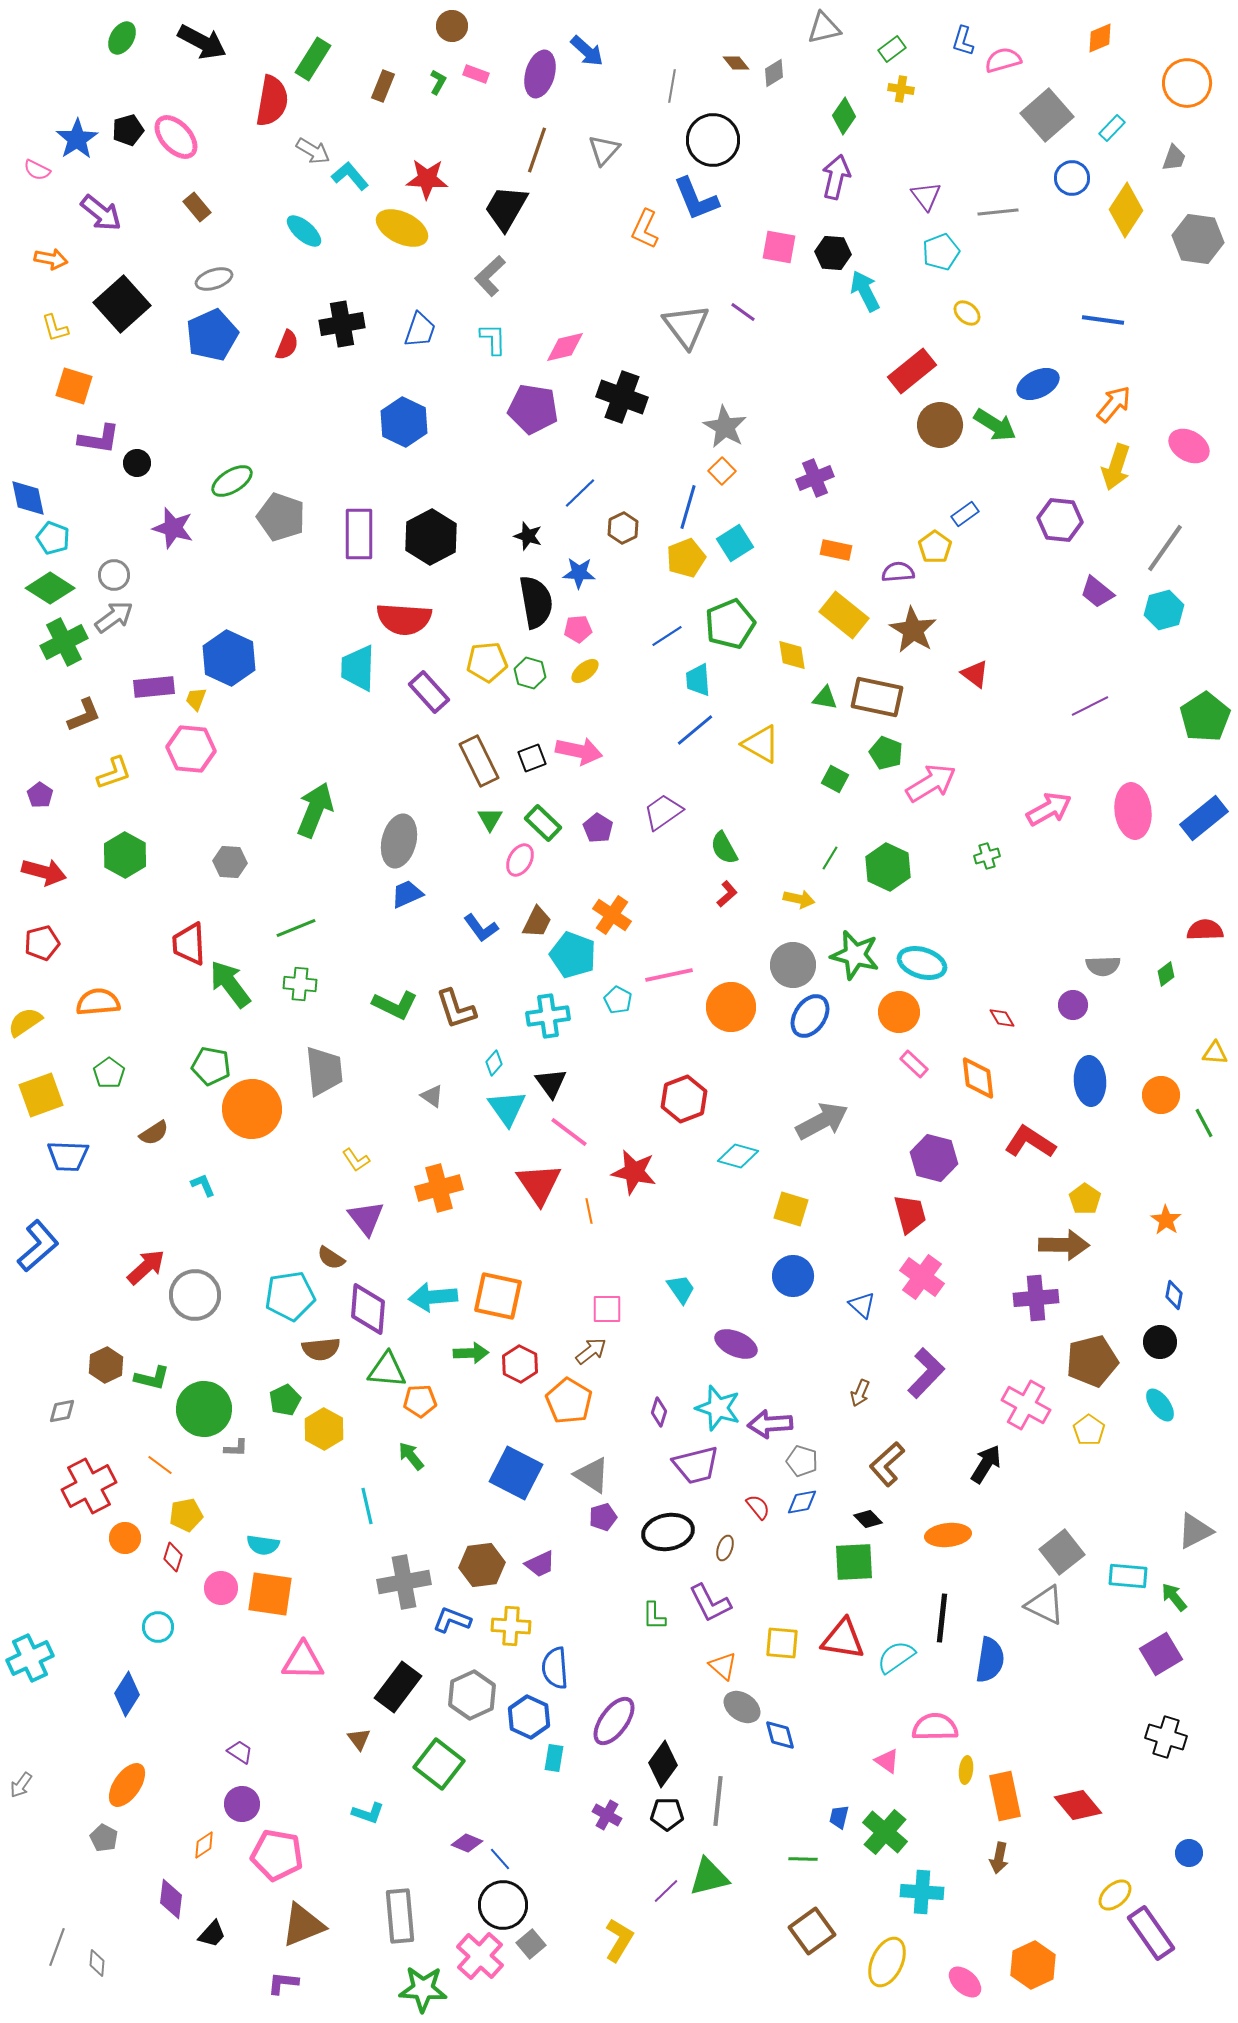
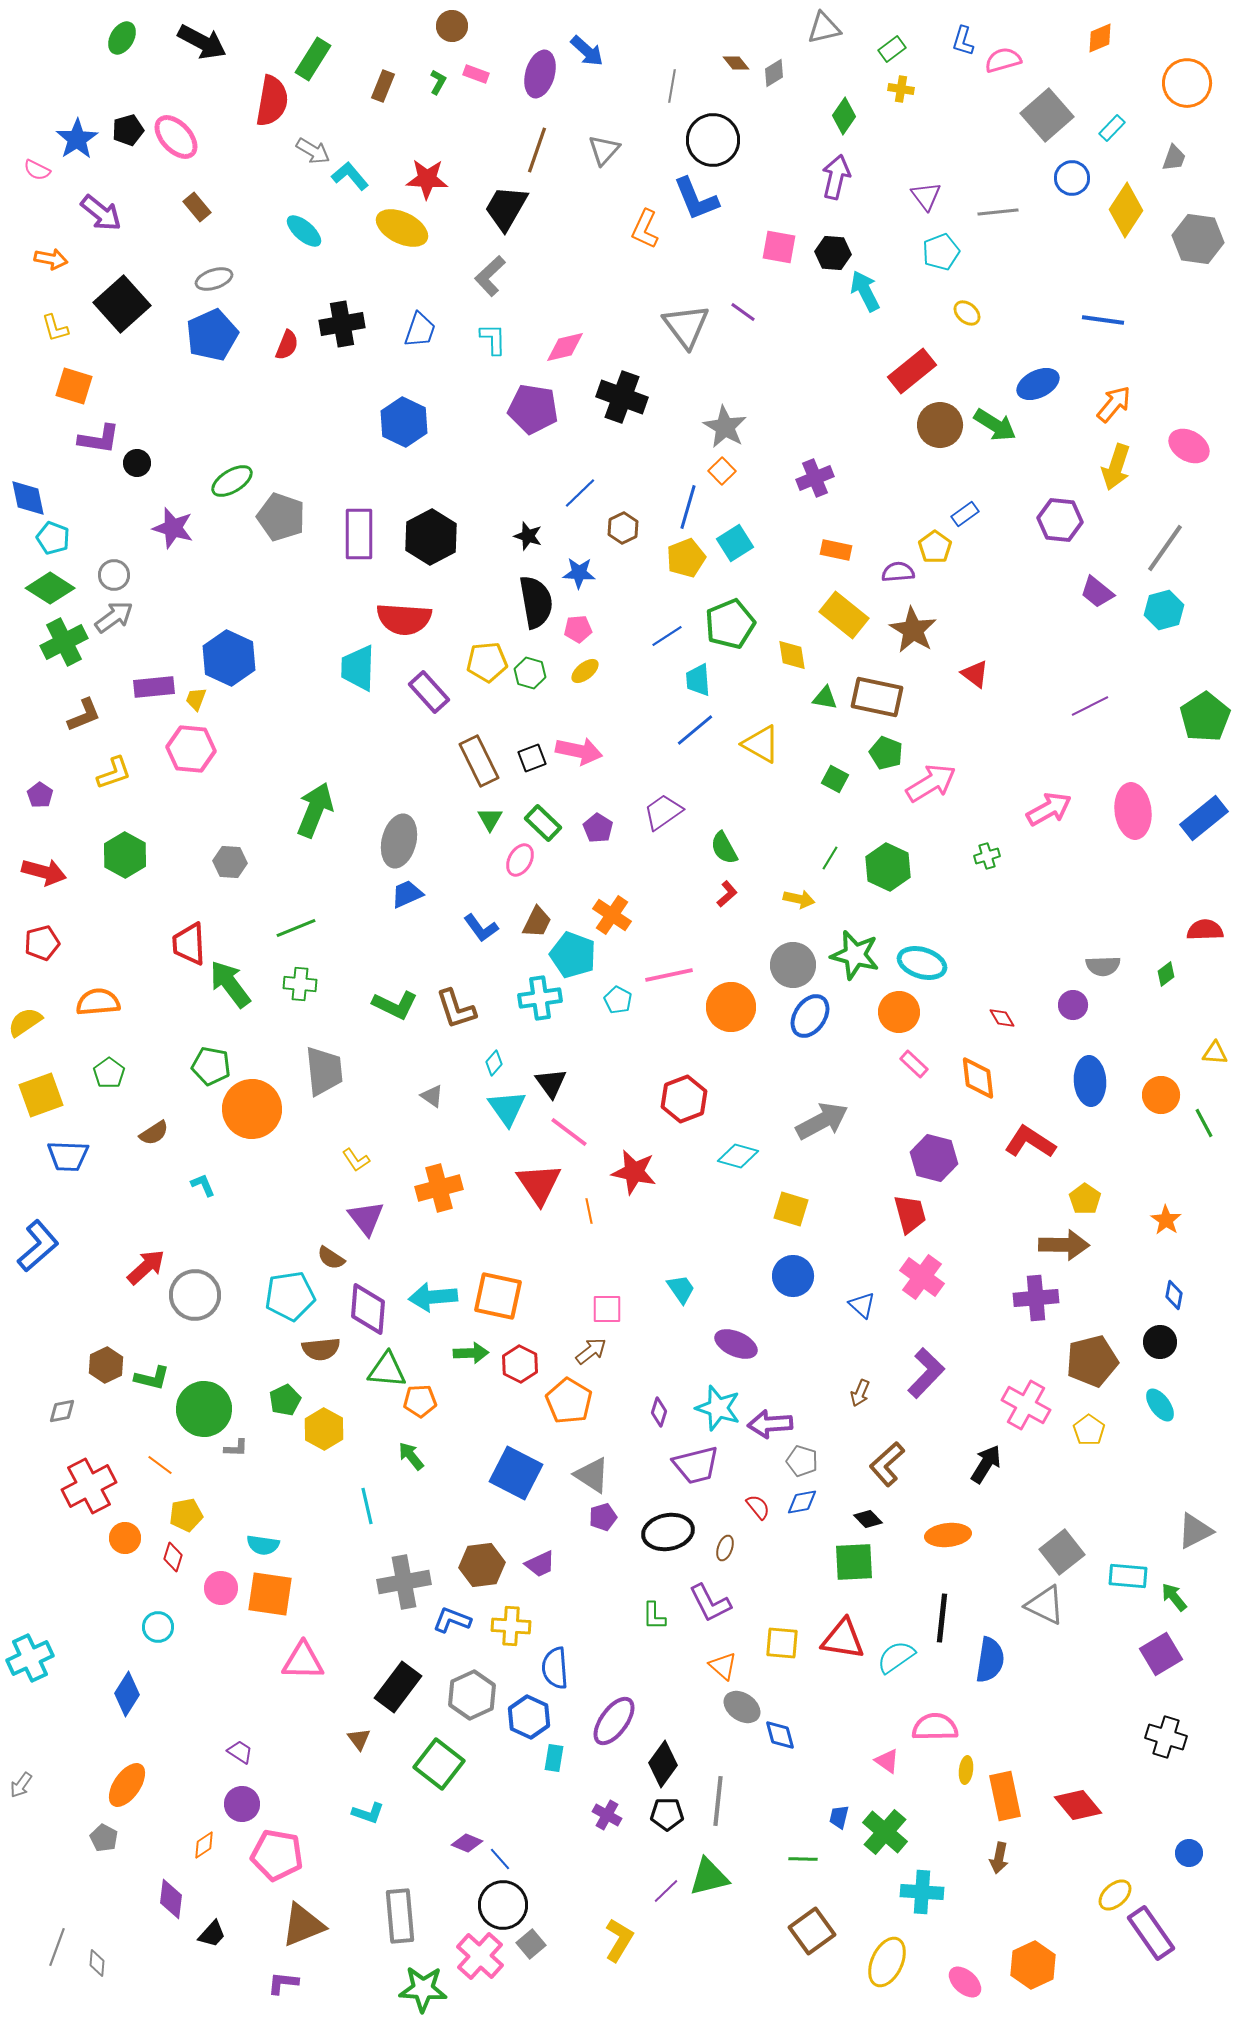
cyan cross at (548, 1016): moved 8 px left, 18 px up
